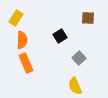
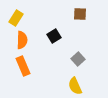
brown square: moved 8 px left, 4 px up
black square: moved 6 px left
gray square: moved 1 px left, 1 px down
orange rectangle: moved 3 px left, 3 px down
